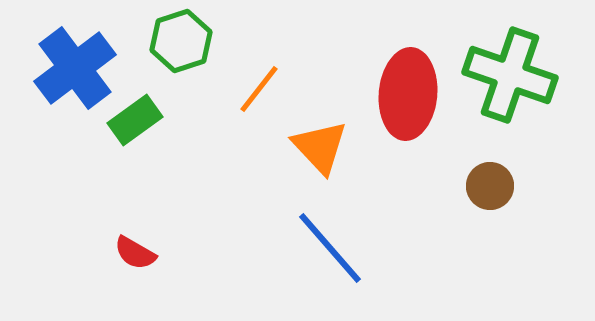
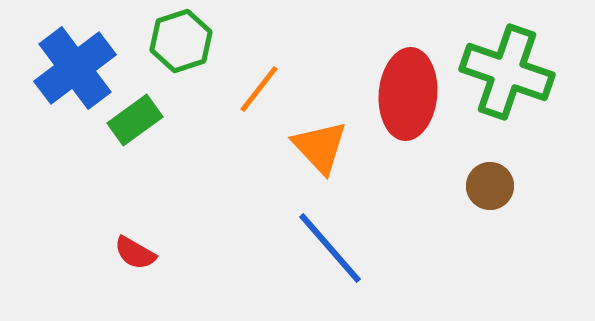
green cross: moved 3 px left, 3 px up
